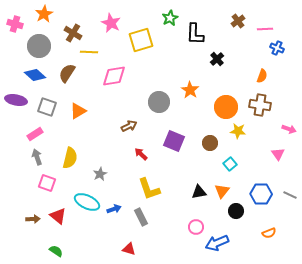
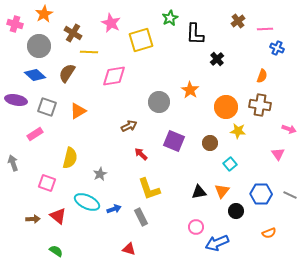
gray arrow at (37, 157): moved 24 px left, 6 px down
